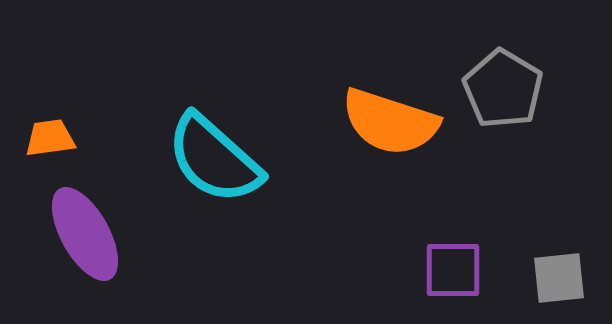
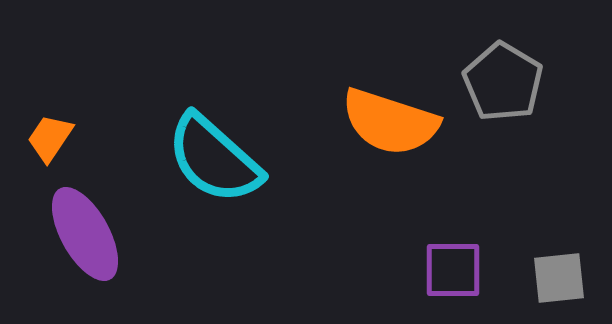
gray pentagon: moved 7 px up
orange trapezoid: rotated 48 degrees counterclockwise
